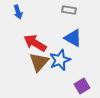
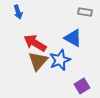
gray rectangle: moved 16 px right, 2 px down
brown triangle: moved 1 px left, 1 px up
